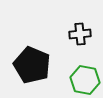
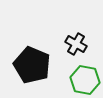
black cross: moved 4 px left, 10 px down; rotated 35 degrees clockwise
